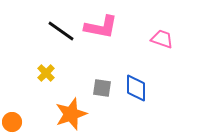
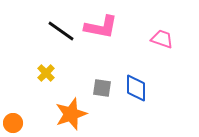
orange circle: moved 1 px right, 1 px down
